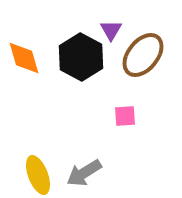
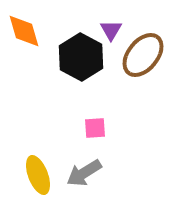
orange diamond: moved 27 px up
pink square: moved 30 px left, 12 px down
